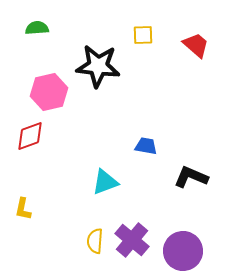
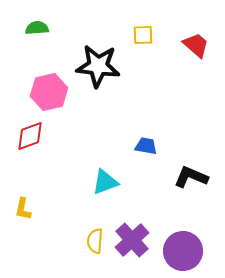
purple cross: rotated 8 degrees clockwise
